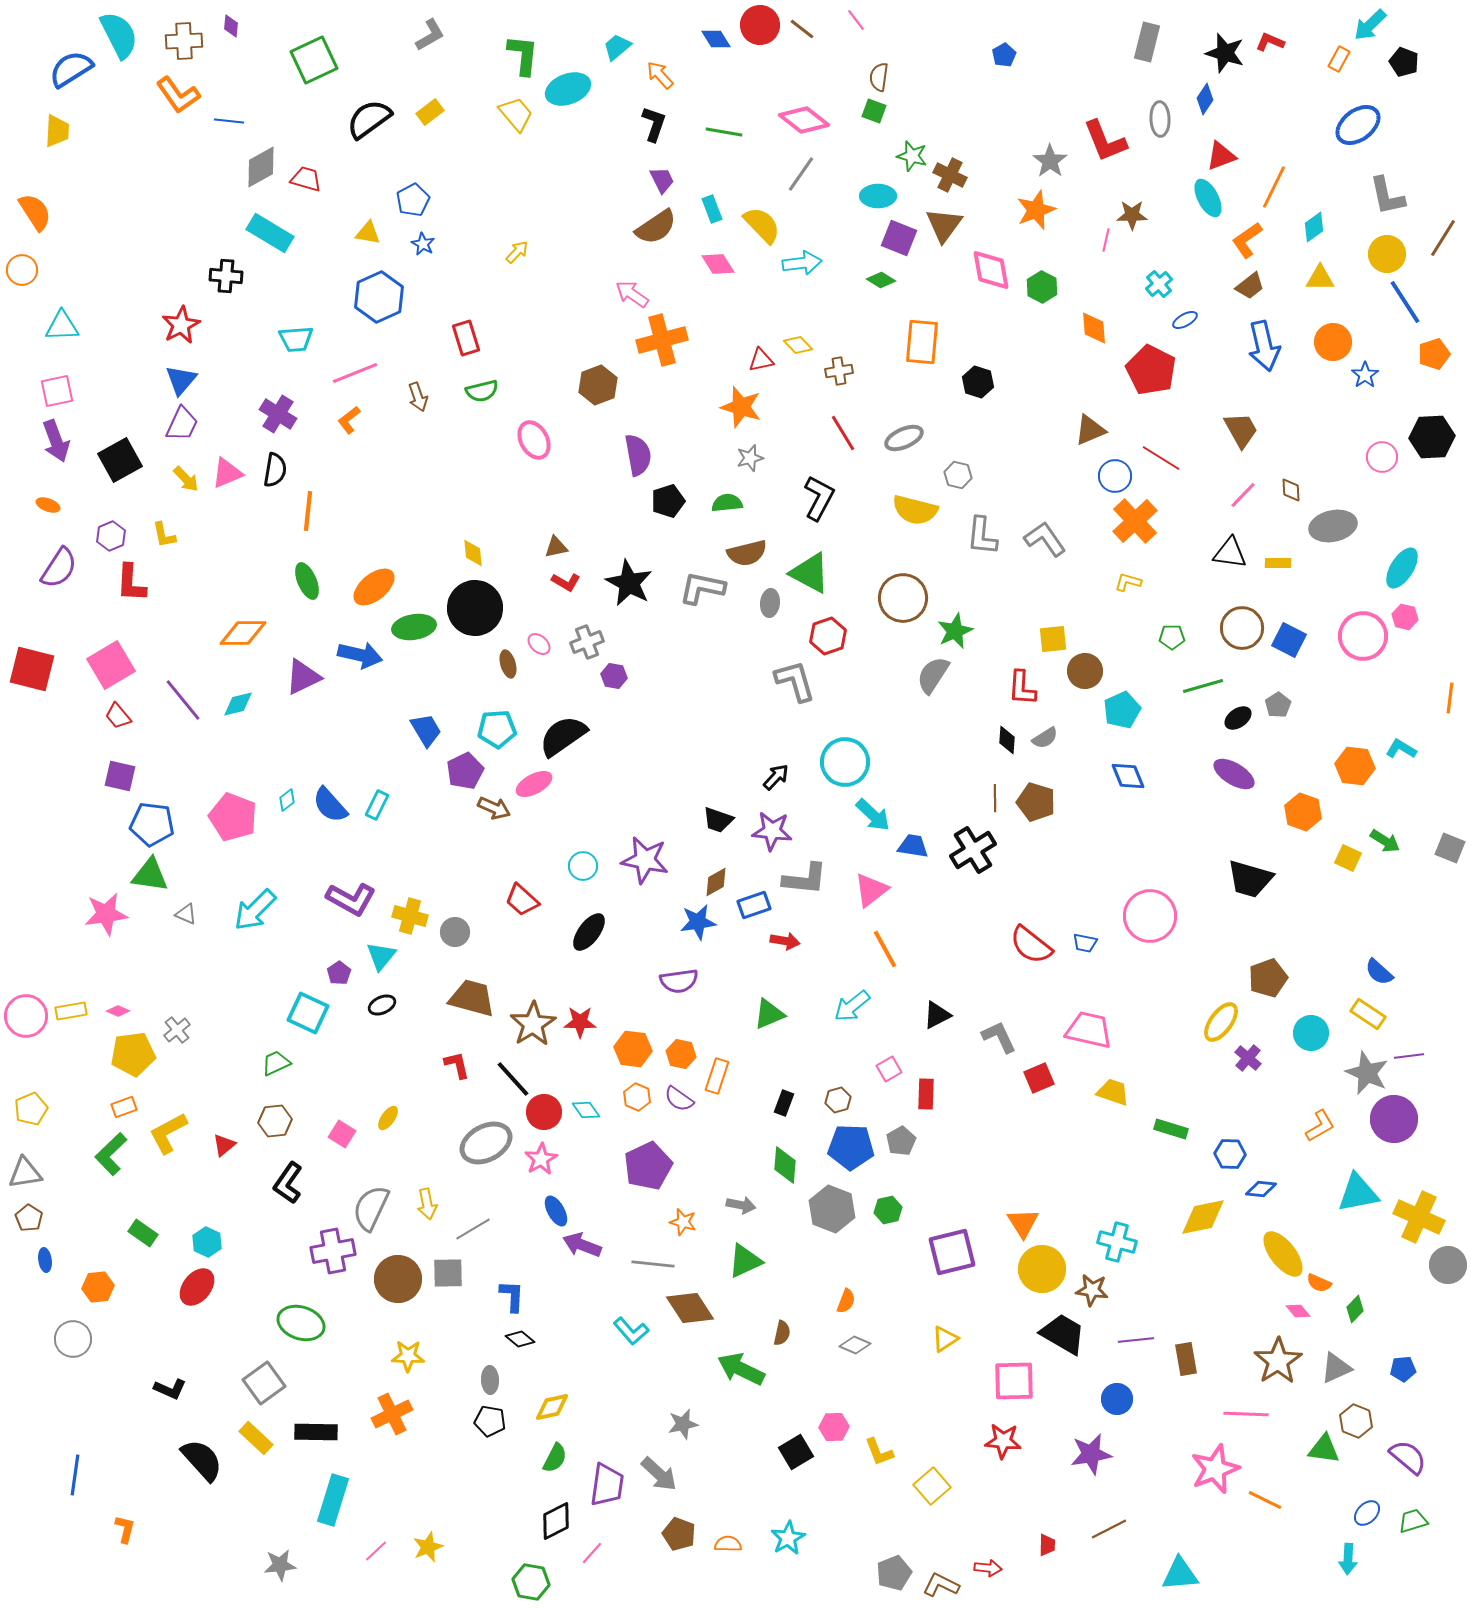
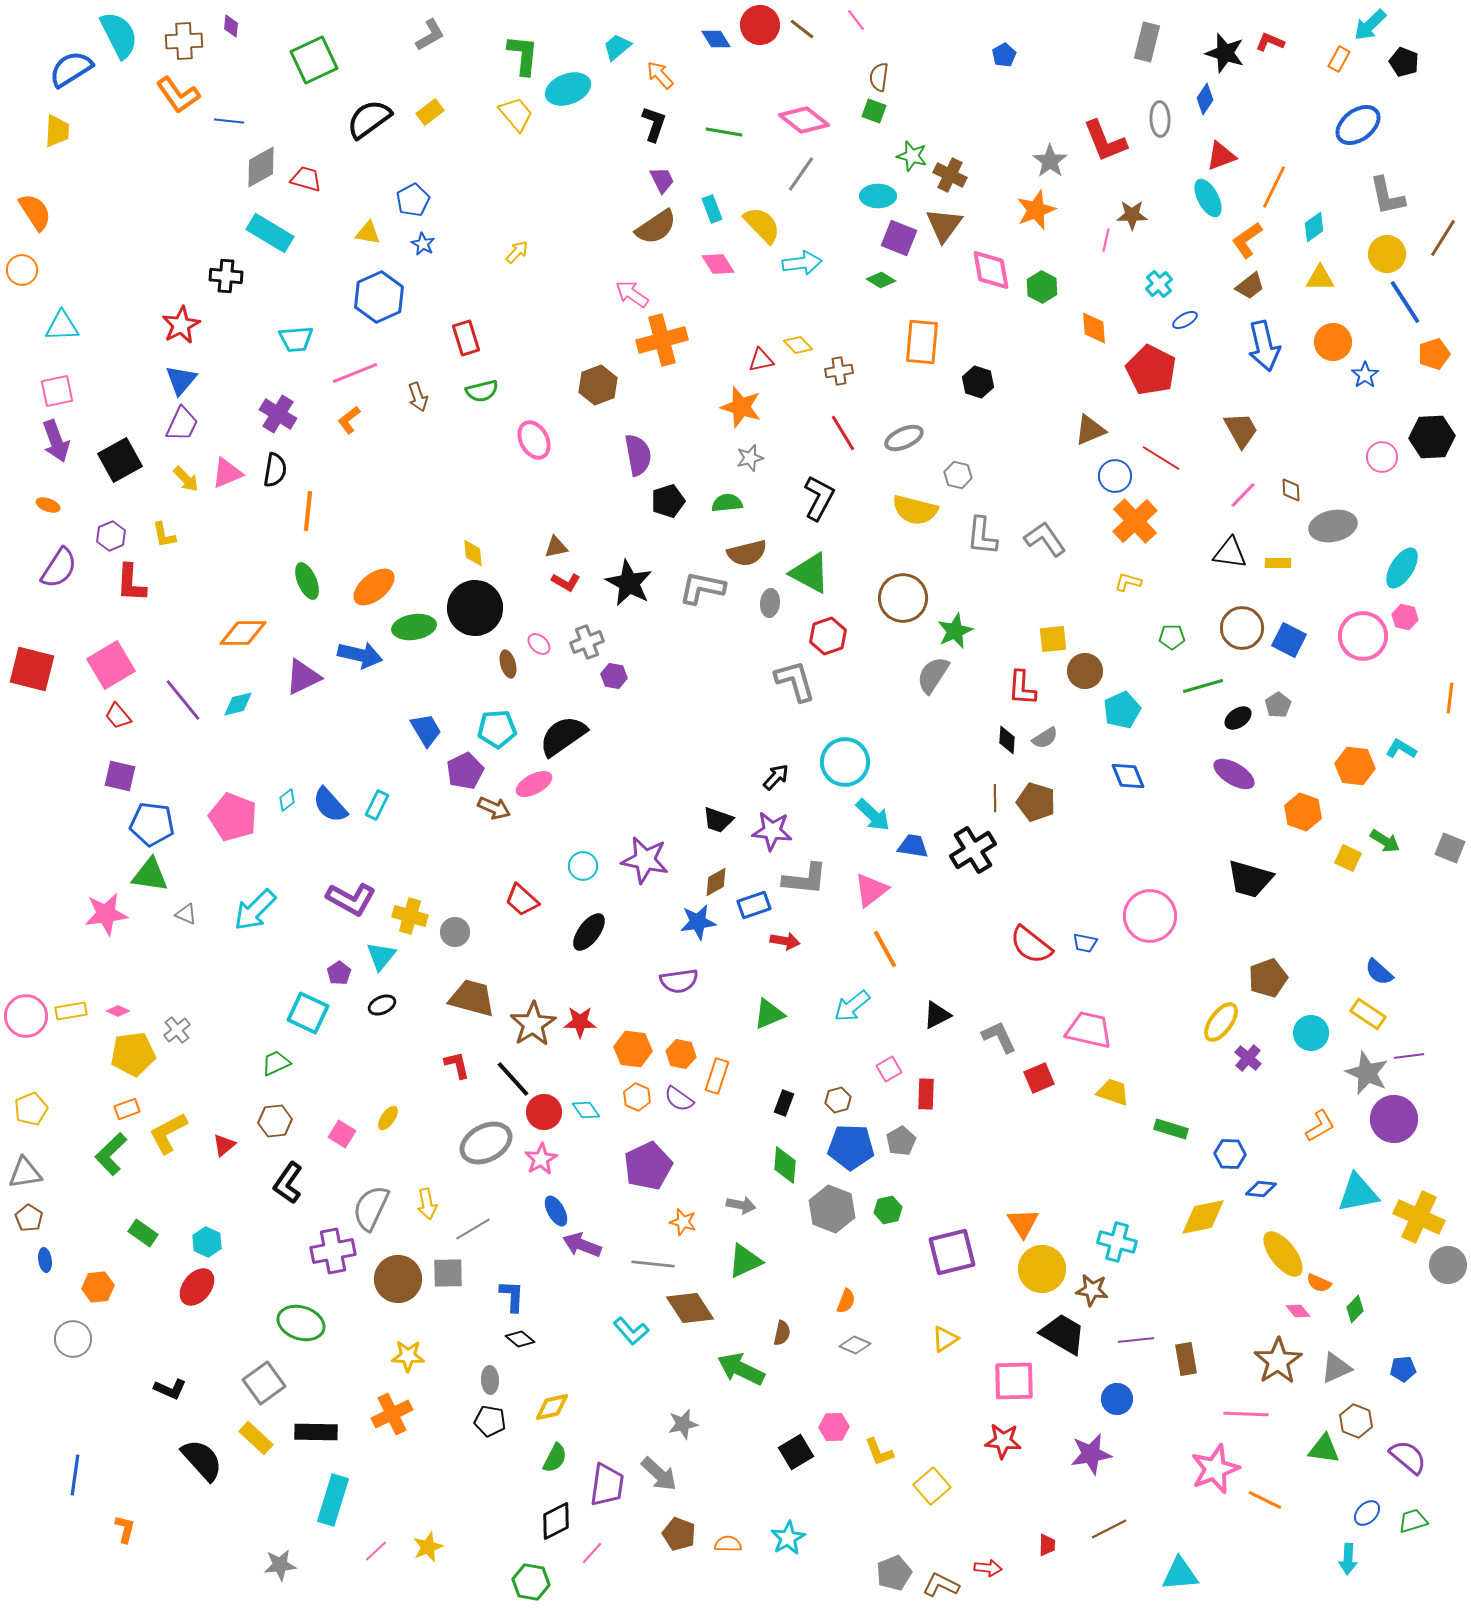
orange rectangle at (124, 1107): moved 3 px right, 2 px down
